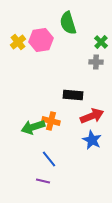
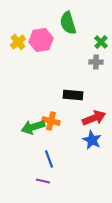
red arrow: moved 2 px right, 2 px down
blue line: rotated 18 degrees clockwise
